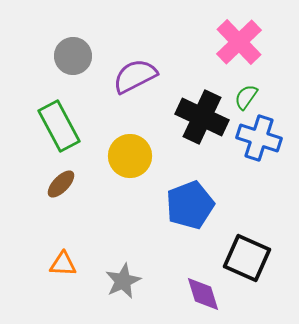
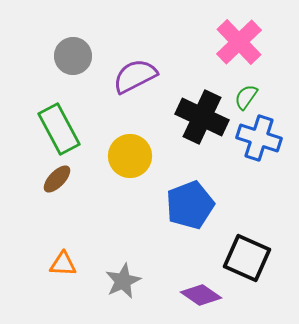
green rectangle: moved 3 px down
brown ellipse: moved 4 px left, 5 px up
purple diamond: moved 2 px left, 1 px down; rotated 39 degrees counterclockwise
